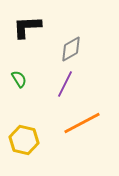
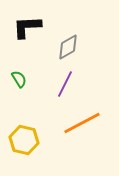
gray diamond: moved 3 px left, 2 px up
